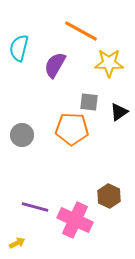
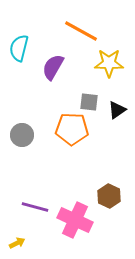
purple semicircle: moved 2 px left, 2 px down
black triangle: moved 2 px left, 2 px up
